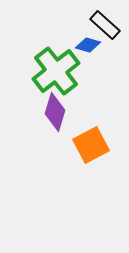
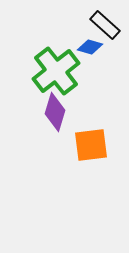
blue diamond: moved 2 px right, 2 px down
orange square: rotated 21 degrees clockwise
